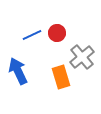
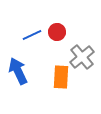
red circle: moved 1 px up
orange rectangle: rotated 20 degrees clockwise
